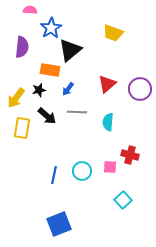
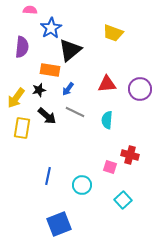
red triangle: rotated 36 degrees clockwise
gray line: moved 2 px left; rotated 24 degrees clockwise
cyan semicircle: moved 1 px left, 2 px up
pink square: rotated 16 degrees clockwise
cyan circle: moved 14 px down
blue line: moved 6 px left, 1 px down
